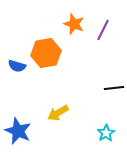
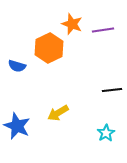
orange star: moved 2 px left
purple line: rotated 55 degrees clockwise
orange hexagon: moved 3 px right, 5 px up; rotated 16 degrees counterclockwise
black line: moved 2 px left, 2 px down
blue star: moved 1 px left, 5 px up
